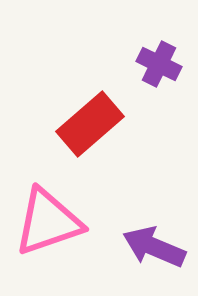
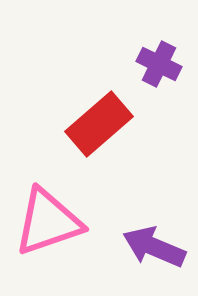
red rectangle: moved 9 px right
